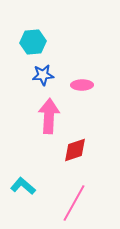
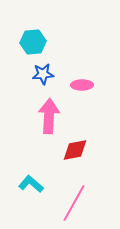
blue star: moved 1 px up
red diamond: rotated 8 degrees clockwise
cyan L-shape: moved 8 px right, 2 px up
